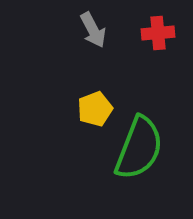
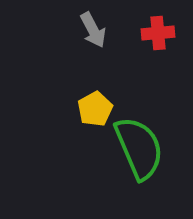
yellow pentagon: rotated 8 degrees counterclockwise
green semicircle: rotated 44 degrees counterclockwise
